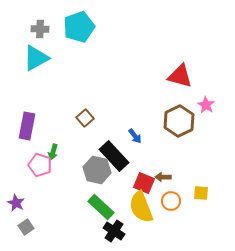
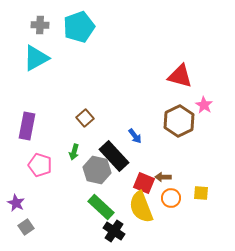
gray cross: moved 4 px up
pink star: moved 2 px left
green arrow: moved 21 px right
orange circle: moved 3 px up
